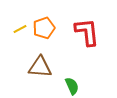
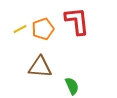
orange pentagon: moved 1 px left, 1 px down
red L-shape: moved 10 px left, 11 px up
